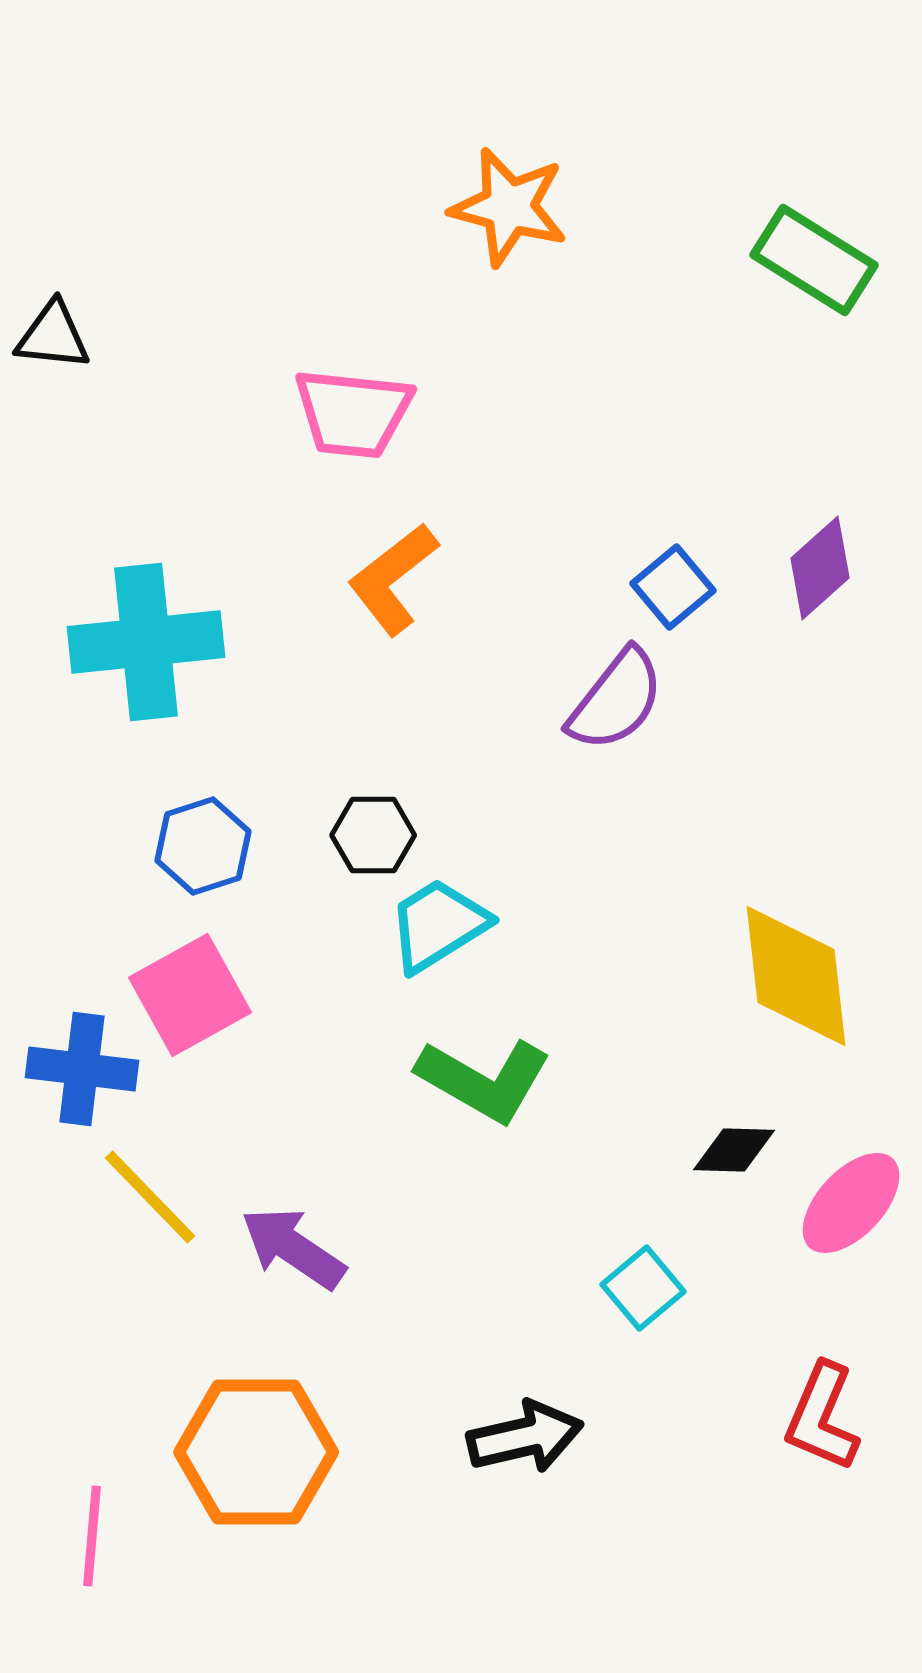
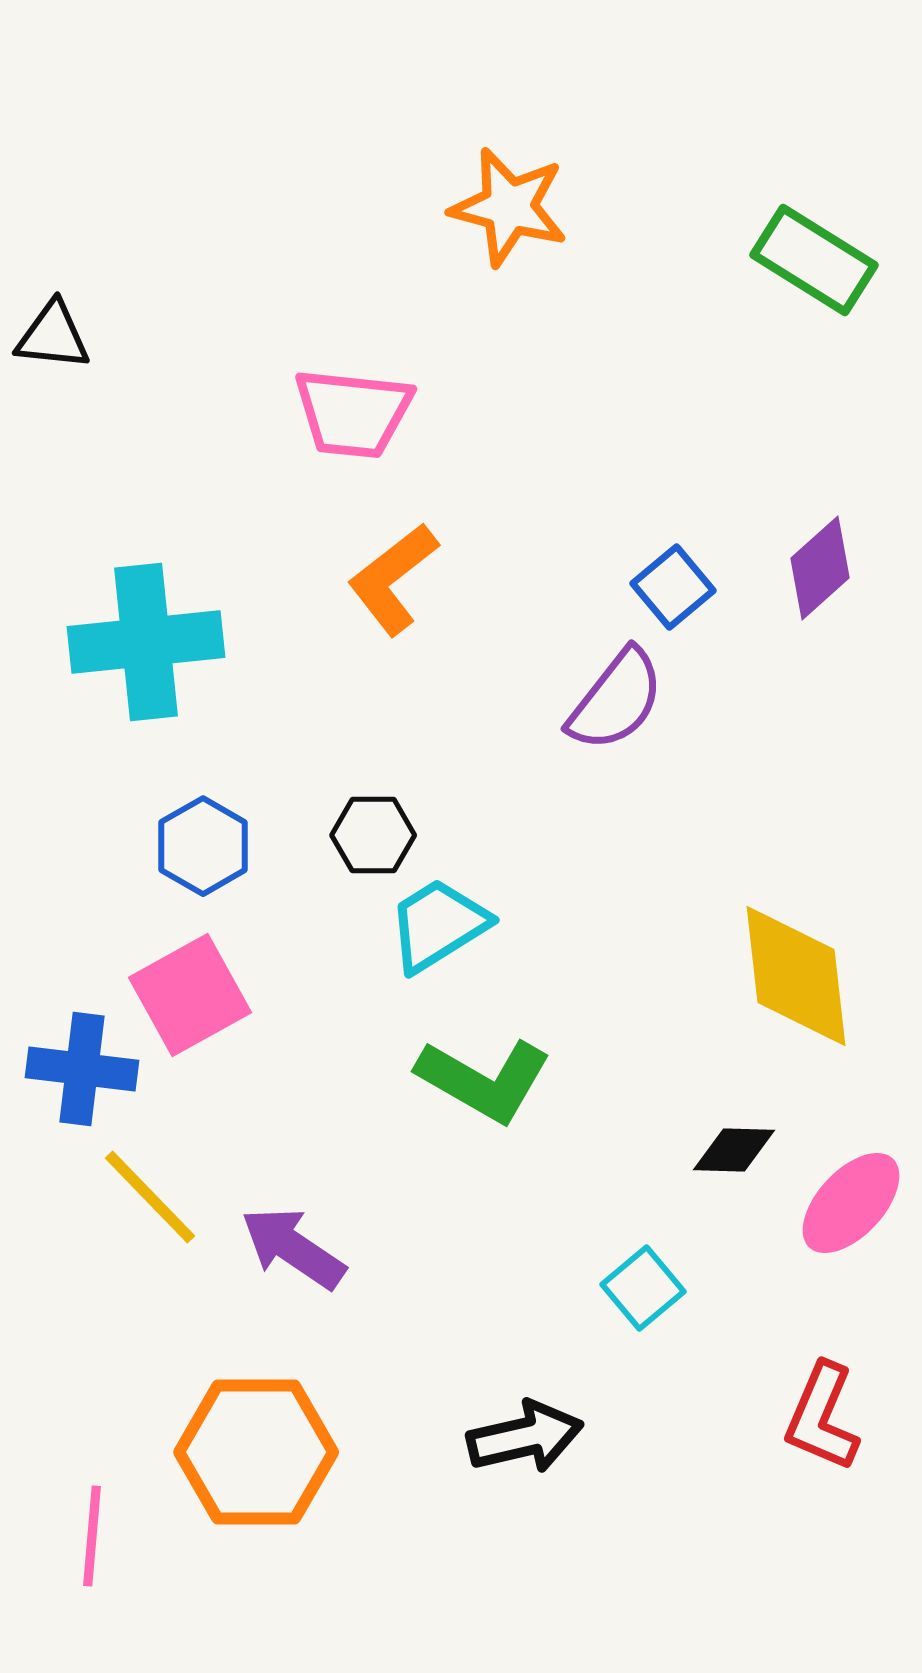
blue hexagon: rotated 12 degrees counterclockwise
